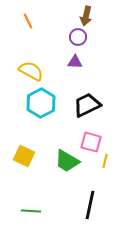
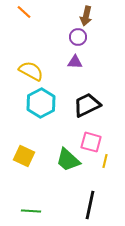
orange line: moved 4 px left, 9 px up; rotated 21 degrees counterclockwise
green trapezoid: moved 1 px right, 1 px up; rotated 12 degrees clockwise
